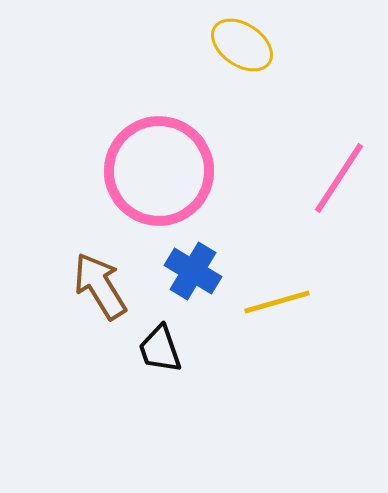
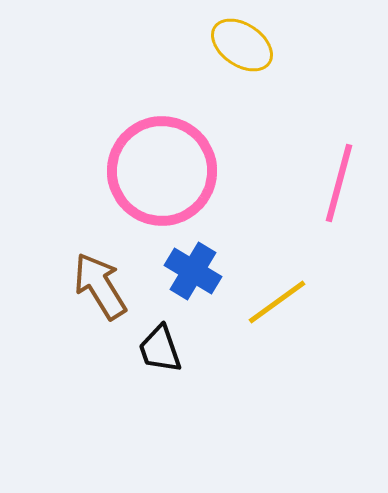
pink circle: moved 3 px right
pink line: moved 5 px down; rotated 18 degrees counterclockwise
yellow line: rotated 20 degrees counterclockwise
